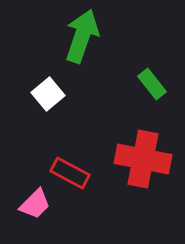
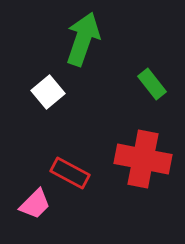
green arrow: moved 1 px right, 3 px down
white square: moved 2 px up
